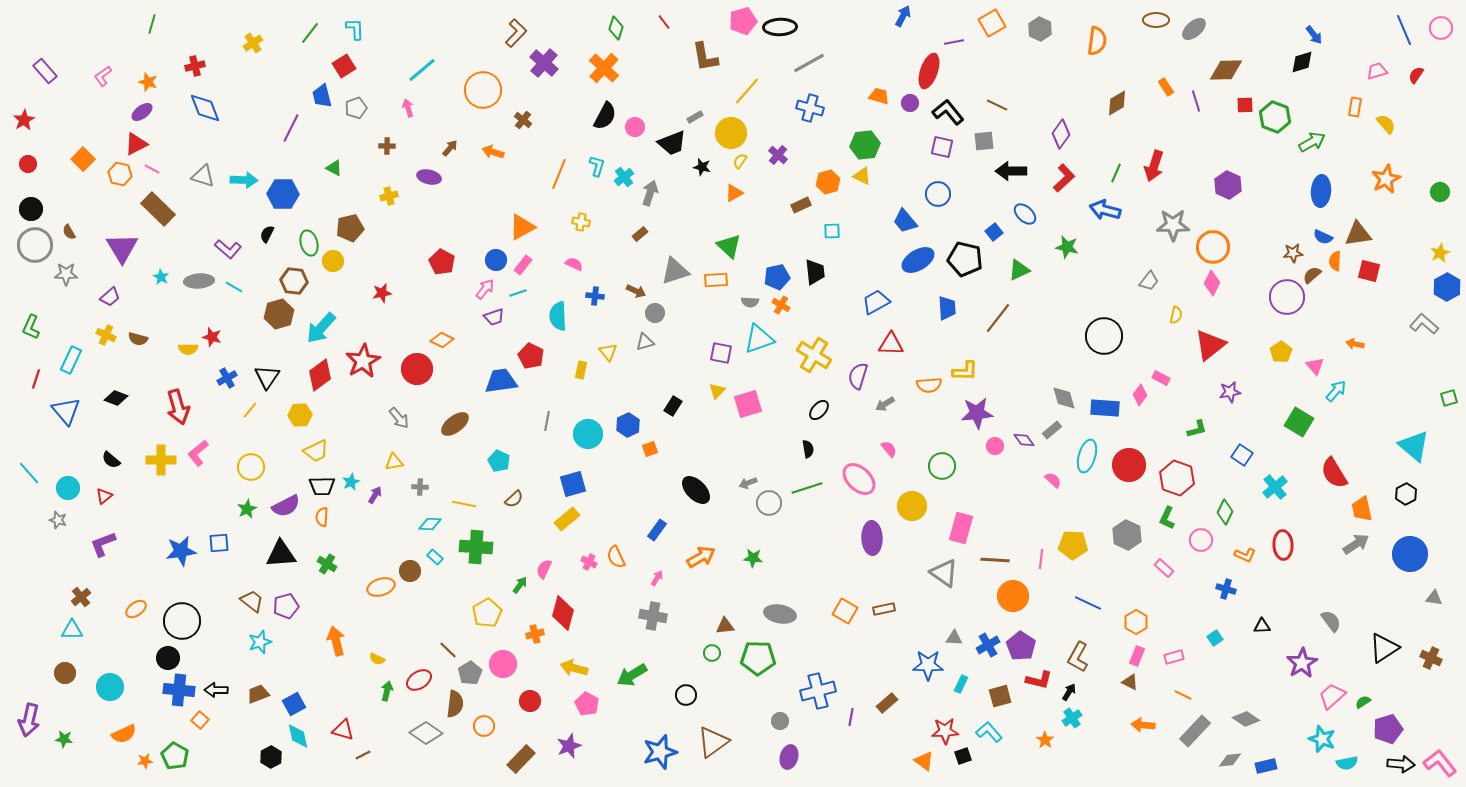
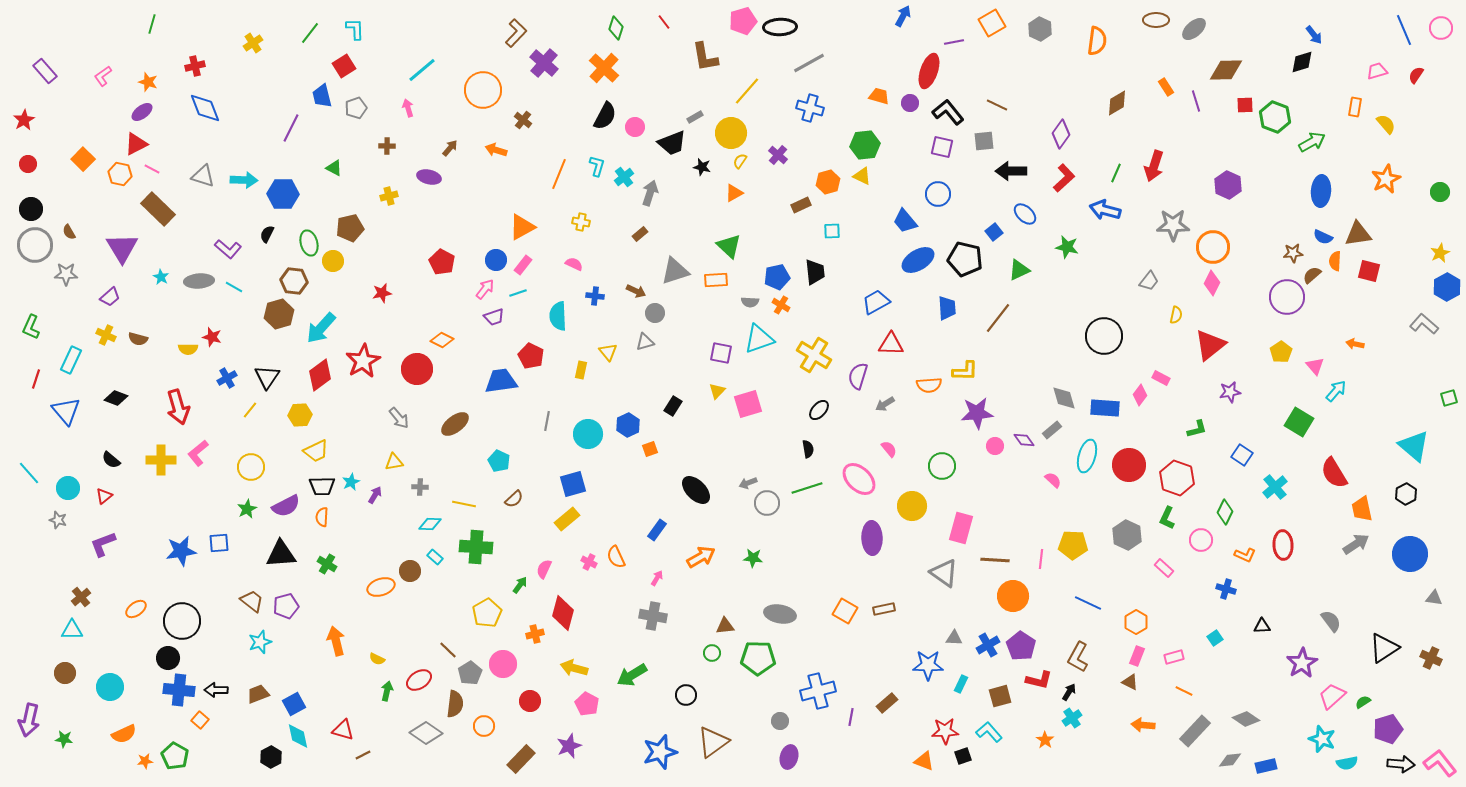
orange arrow at (493, 152): moved 3 px right, 2 px up
gray circle at (769, 503): moved 2 px left
orange line at (1183, 695): moved 1 px right, 4 px up
orange triangle at (924, 761): rotated 15 degrees counterclockwise
